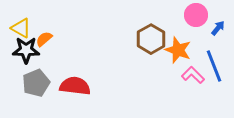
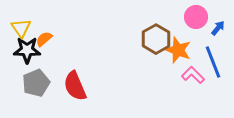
pink circle: moved 2 px down
yellow triangle: rotated 25 degrees clockwise
brown hexagon: moved 5 px right
black star: moved 1 px right
blue line: moved 1 px left, 4 px up
red semicircle: rotated 120 degrees counterclockwise
